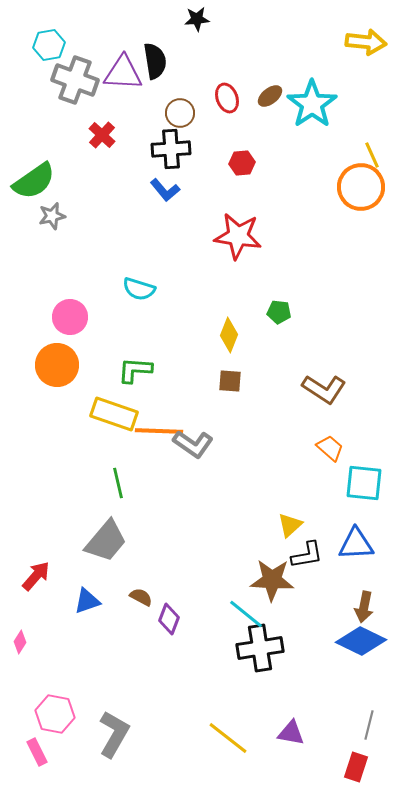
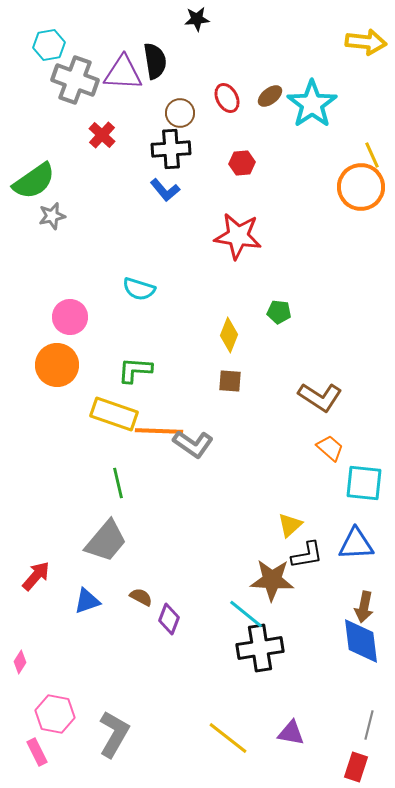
red ellipse at (227, 98): rotated 8 degrees counterclockwise
brown L-shape at (324, 389): moved 4 px left, 8 px down
blue diamond at (361, 641): rotated 57 degrees clockwise
pink diamond at (20, 642): moved 20 px down
